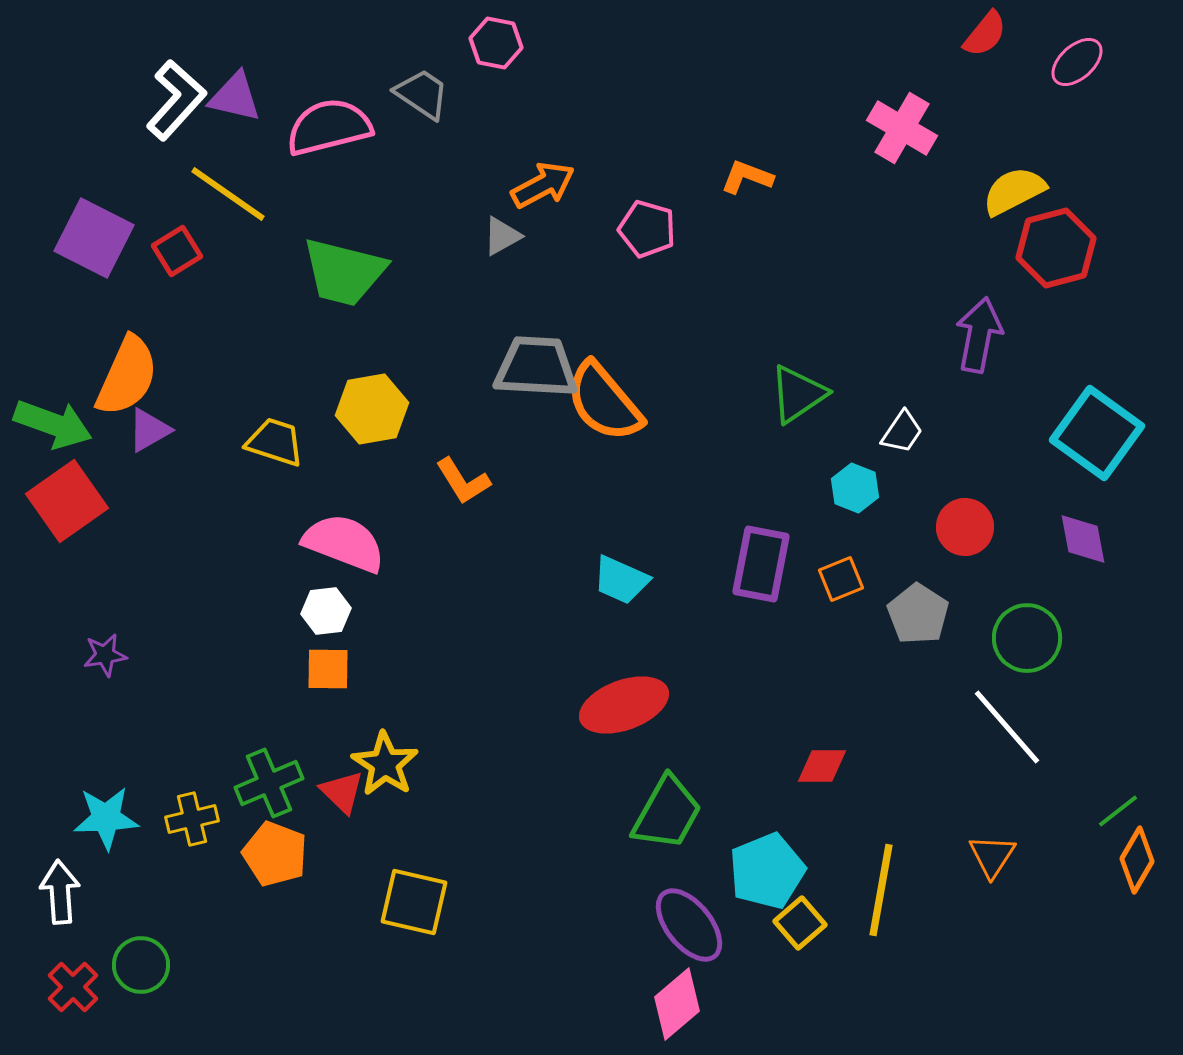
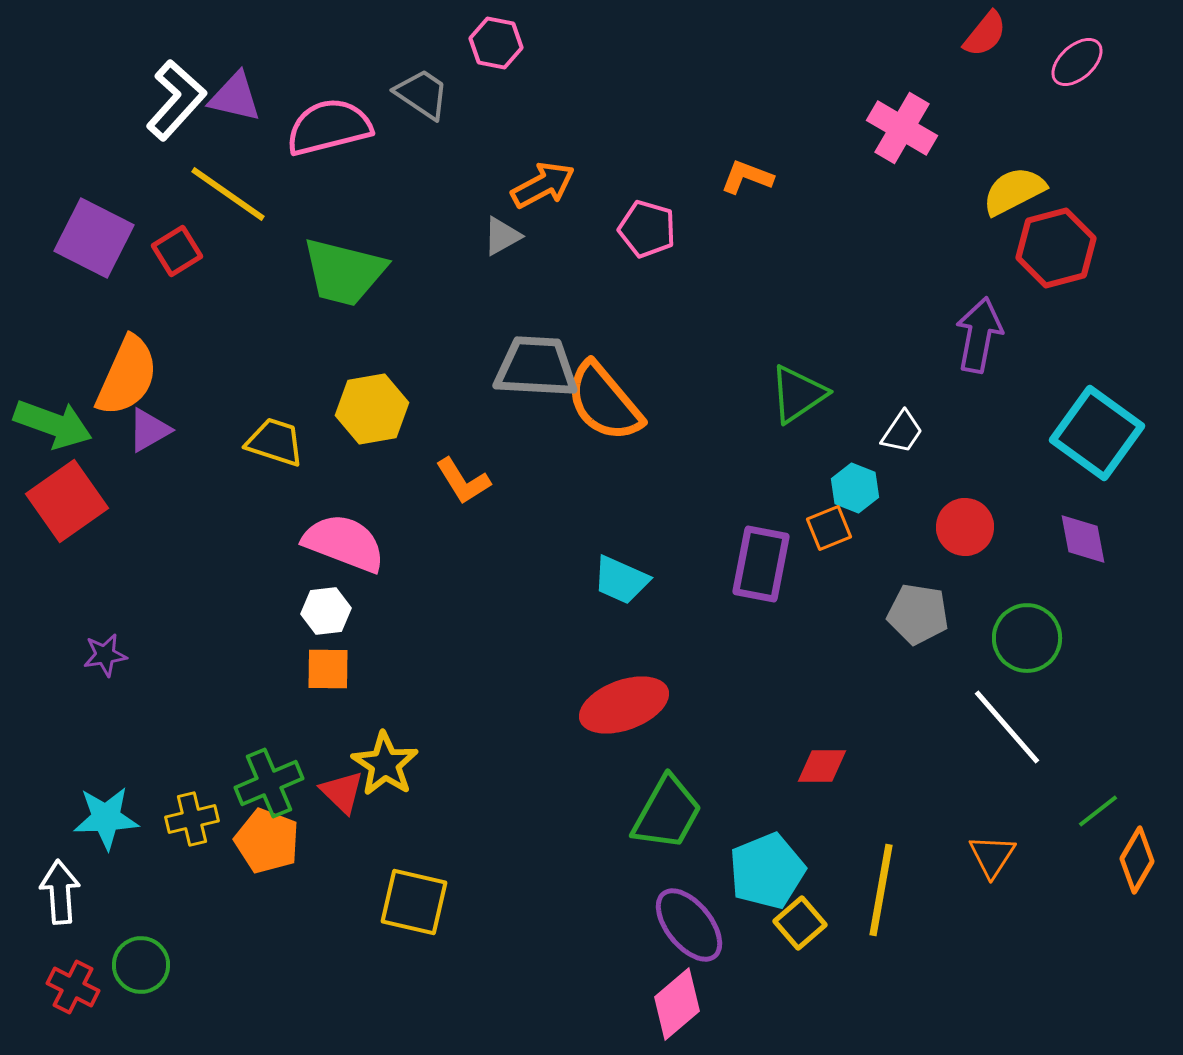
orange square at (841, 579): moved 12 px left, 51 px up
gray pentagon at (918, 614): rotated 24 degrees counterclockwise
green line at (1118, 811): moved 20 px left
orange pentagon at (275, 854): moved 8 px left, 13 px up
red cross at (73, 987): rotated 18 degrees counterclockwise
